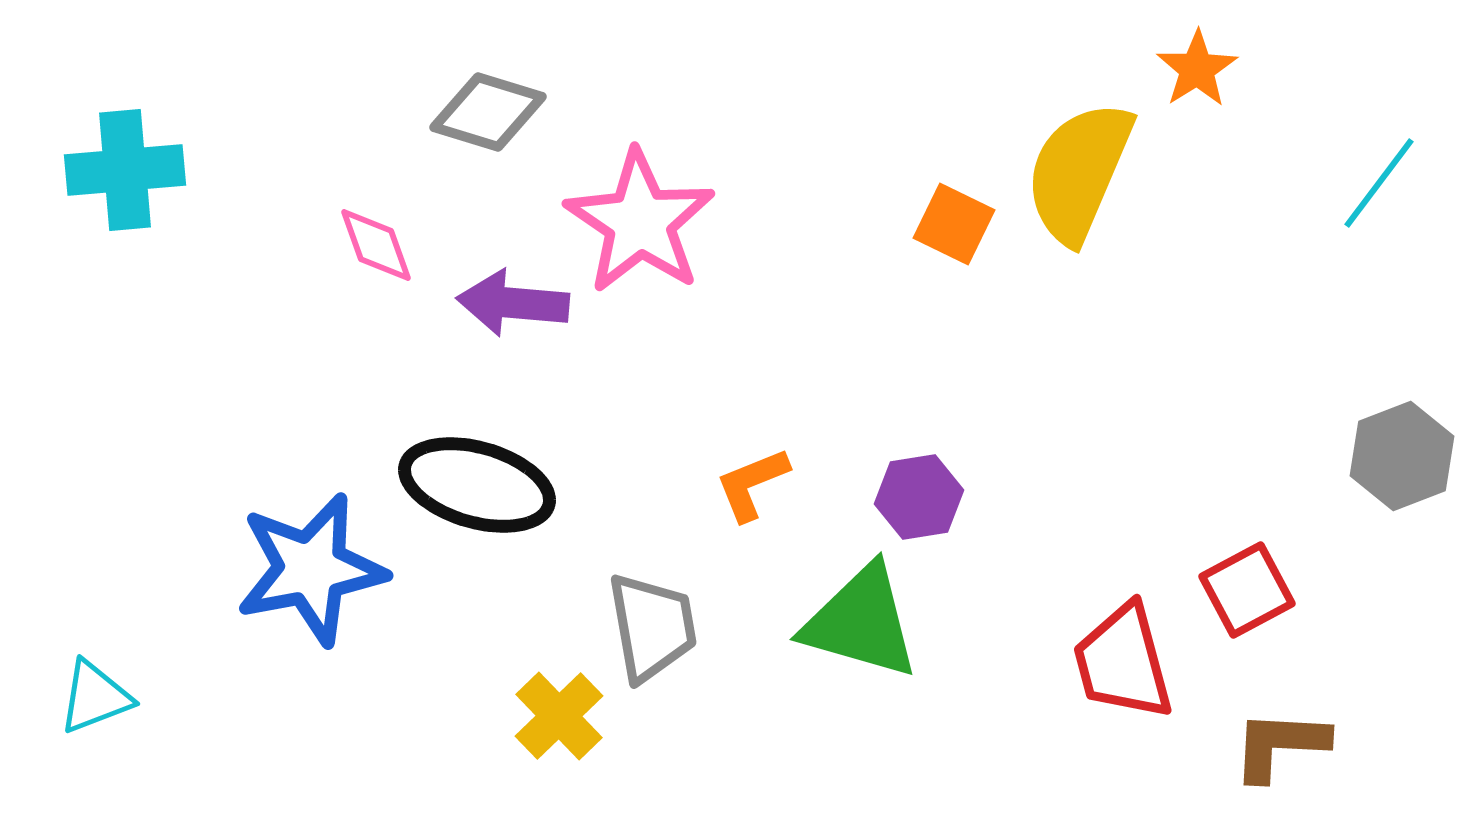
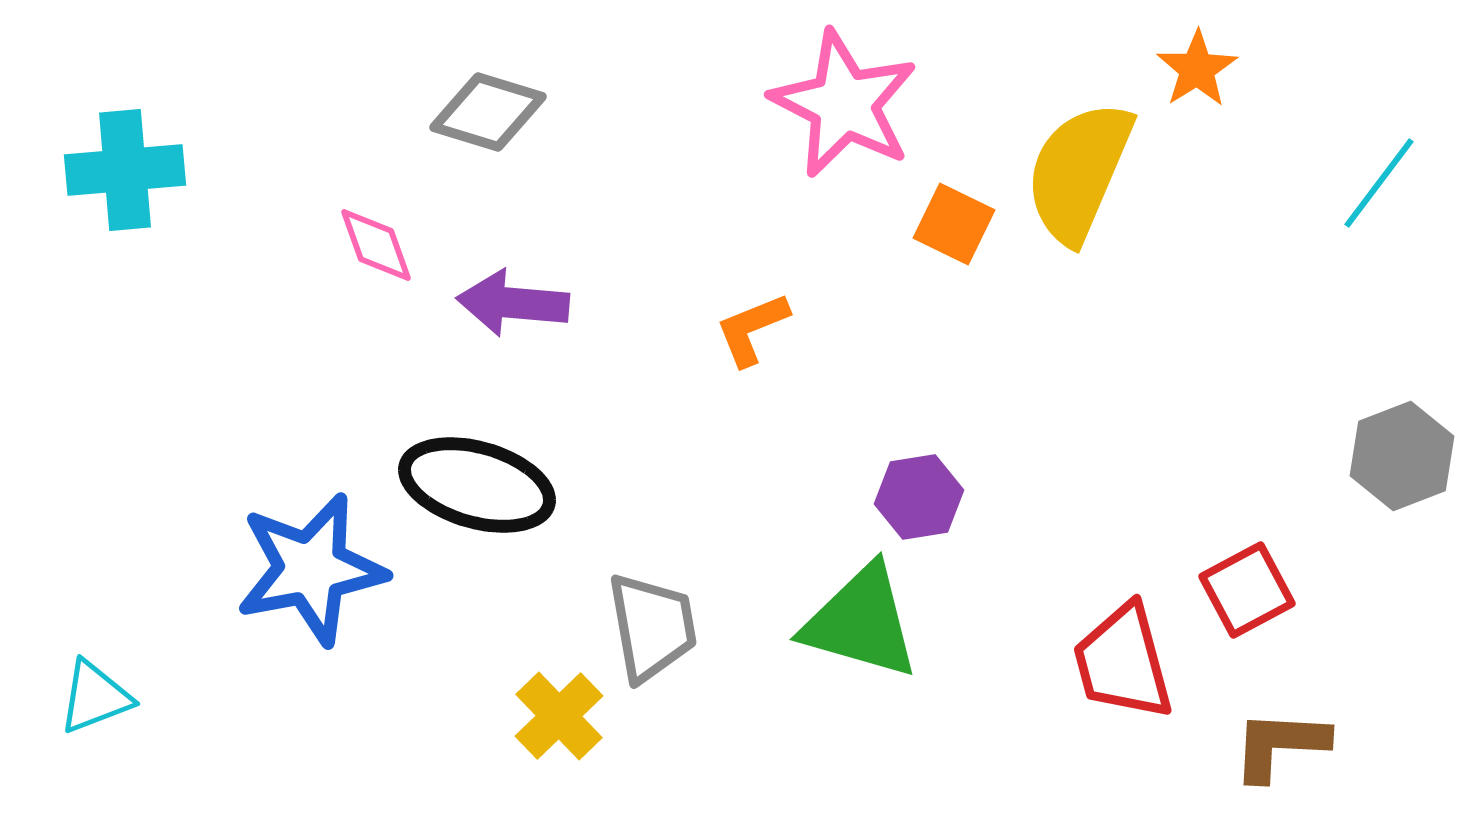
pink star: moved 204 px right, 118 px up; rotated 7 degrees counterclockwise
orange L-shape: moved 155 px up
